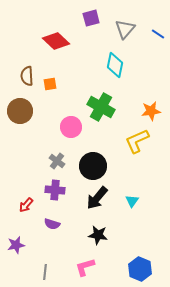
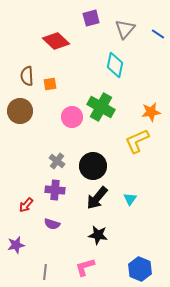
orange star: moved 1 px down
pink circle: moved 1 px right, 10 px up
cyan triangle: moved 2 px left, 2 px up
